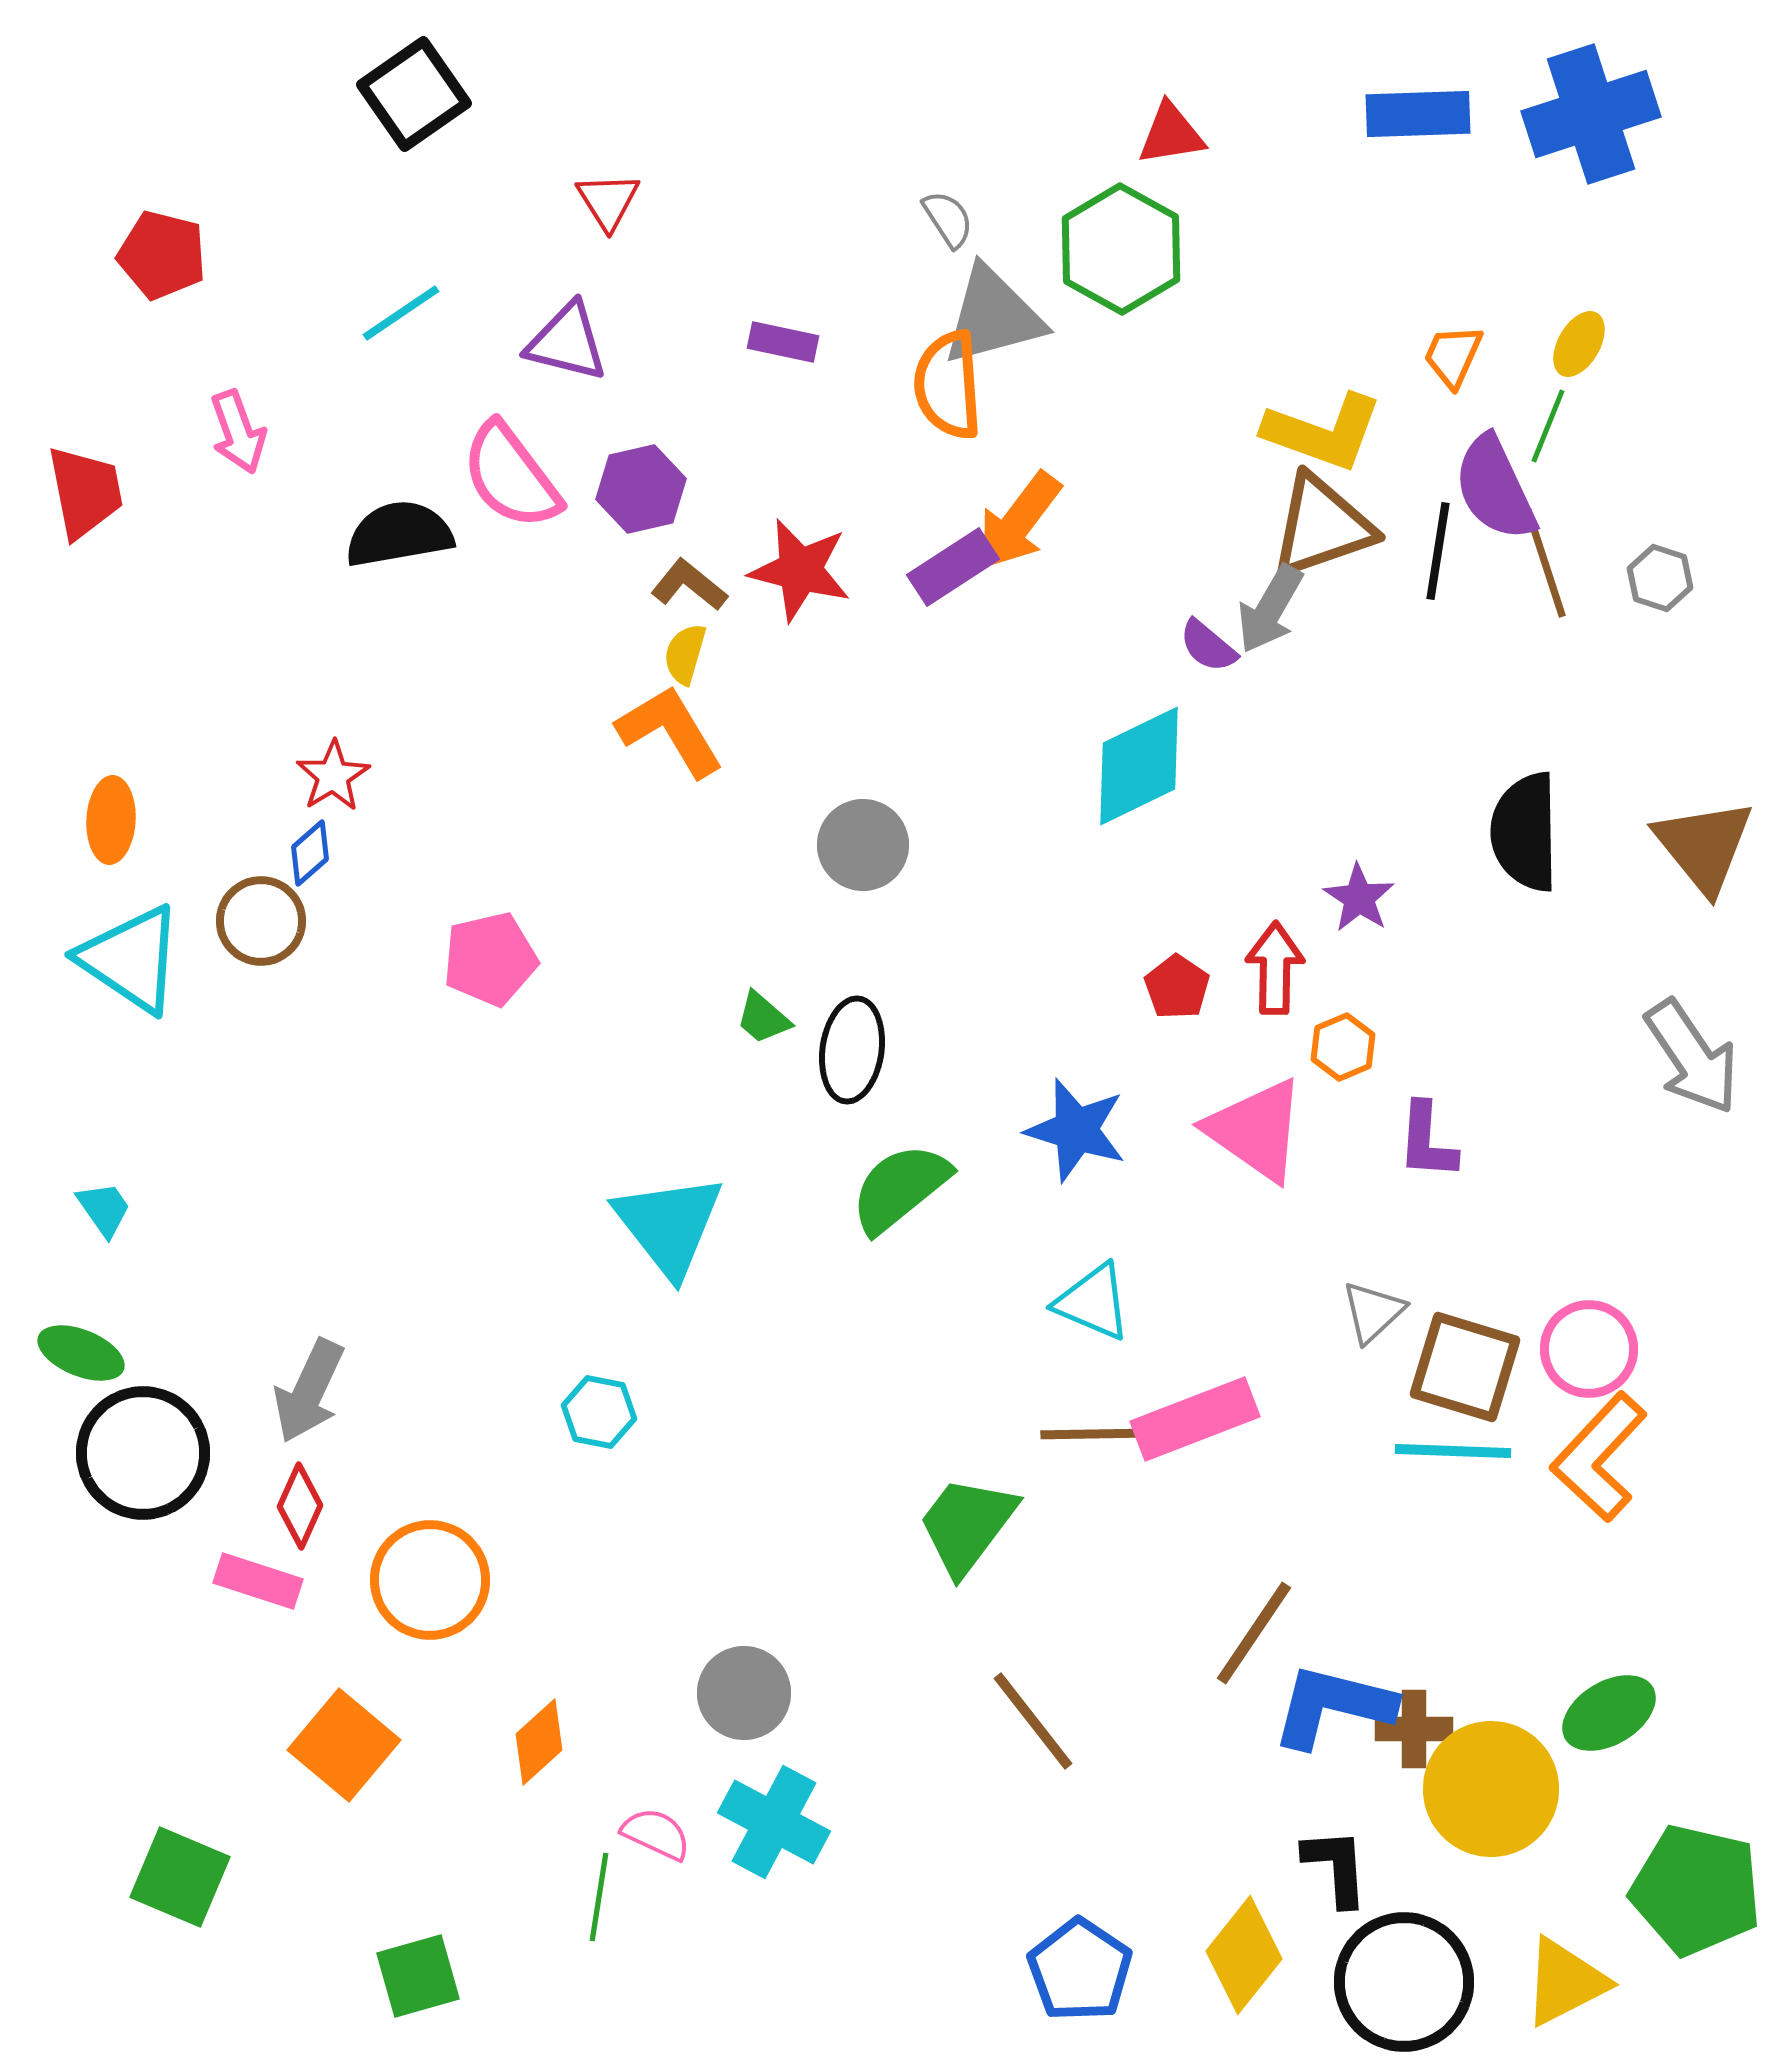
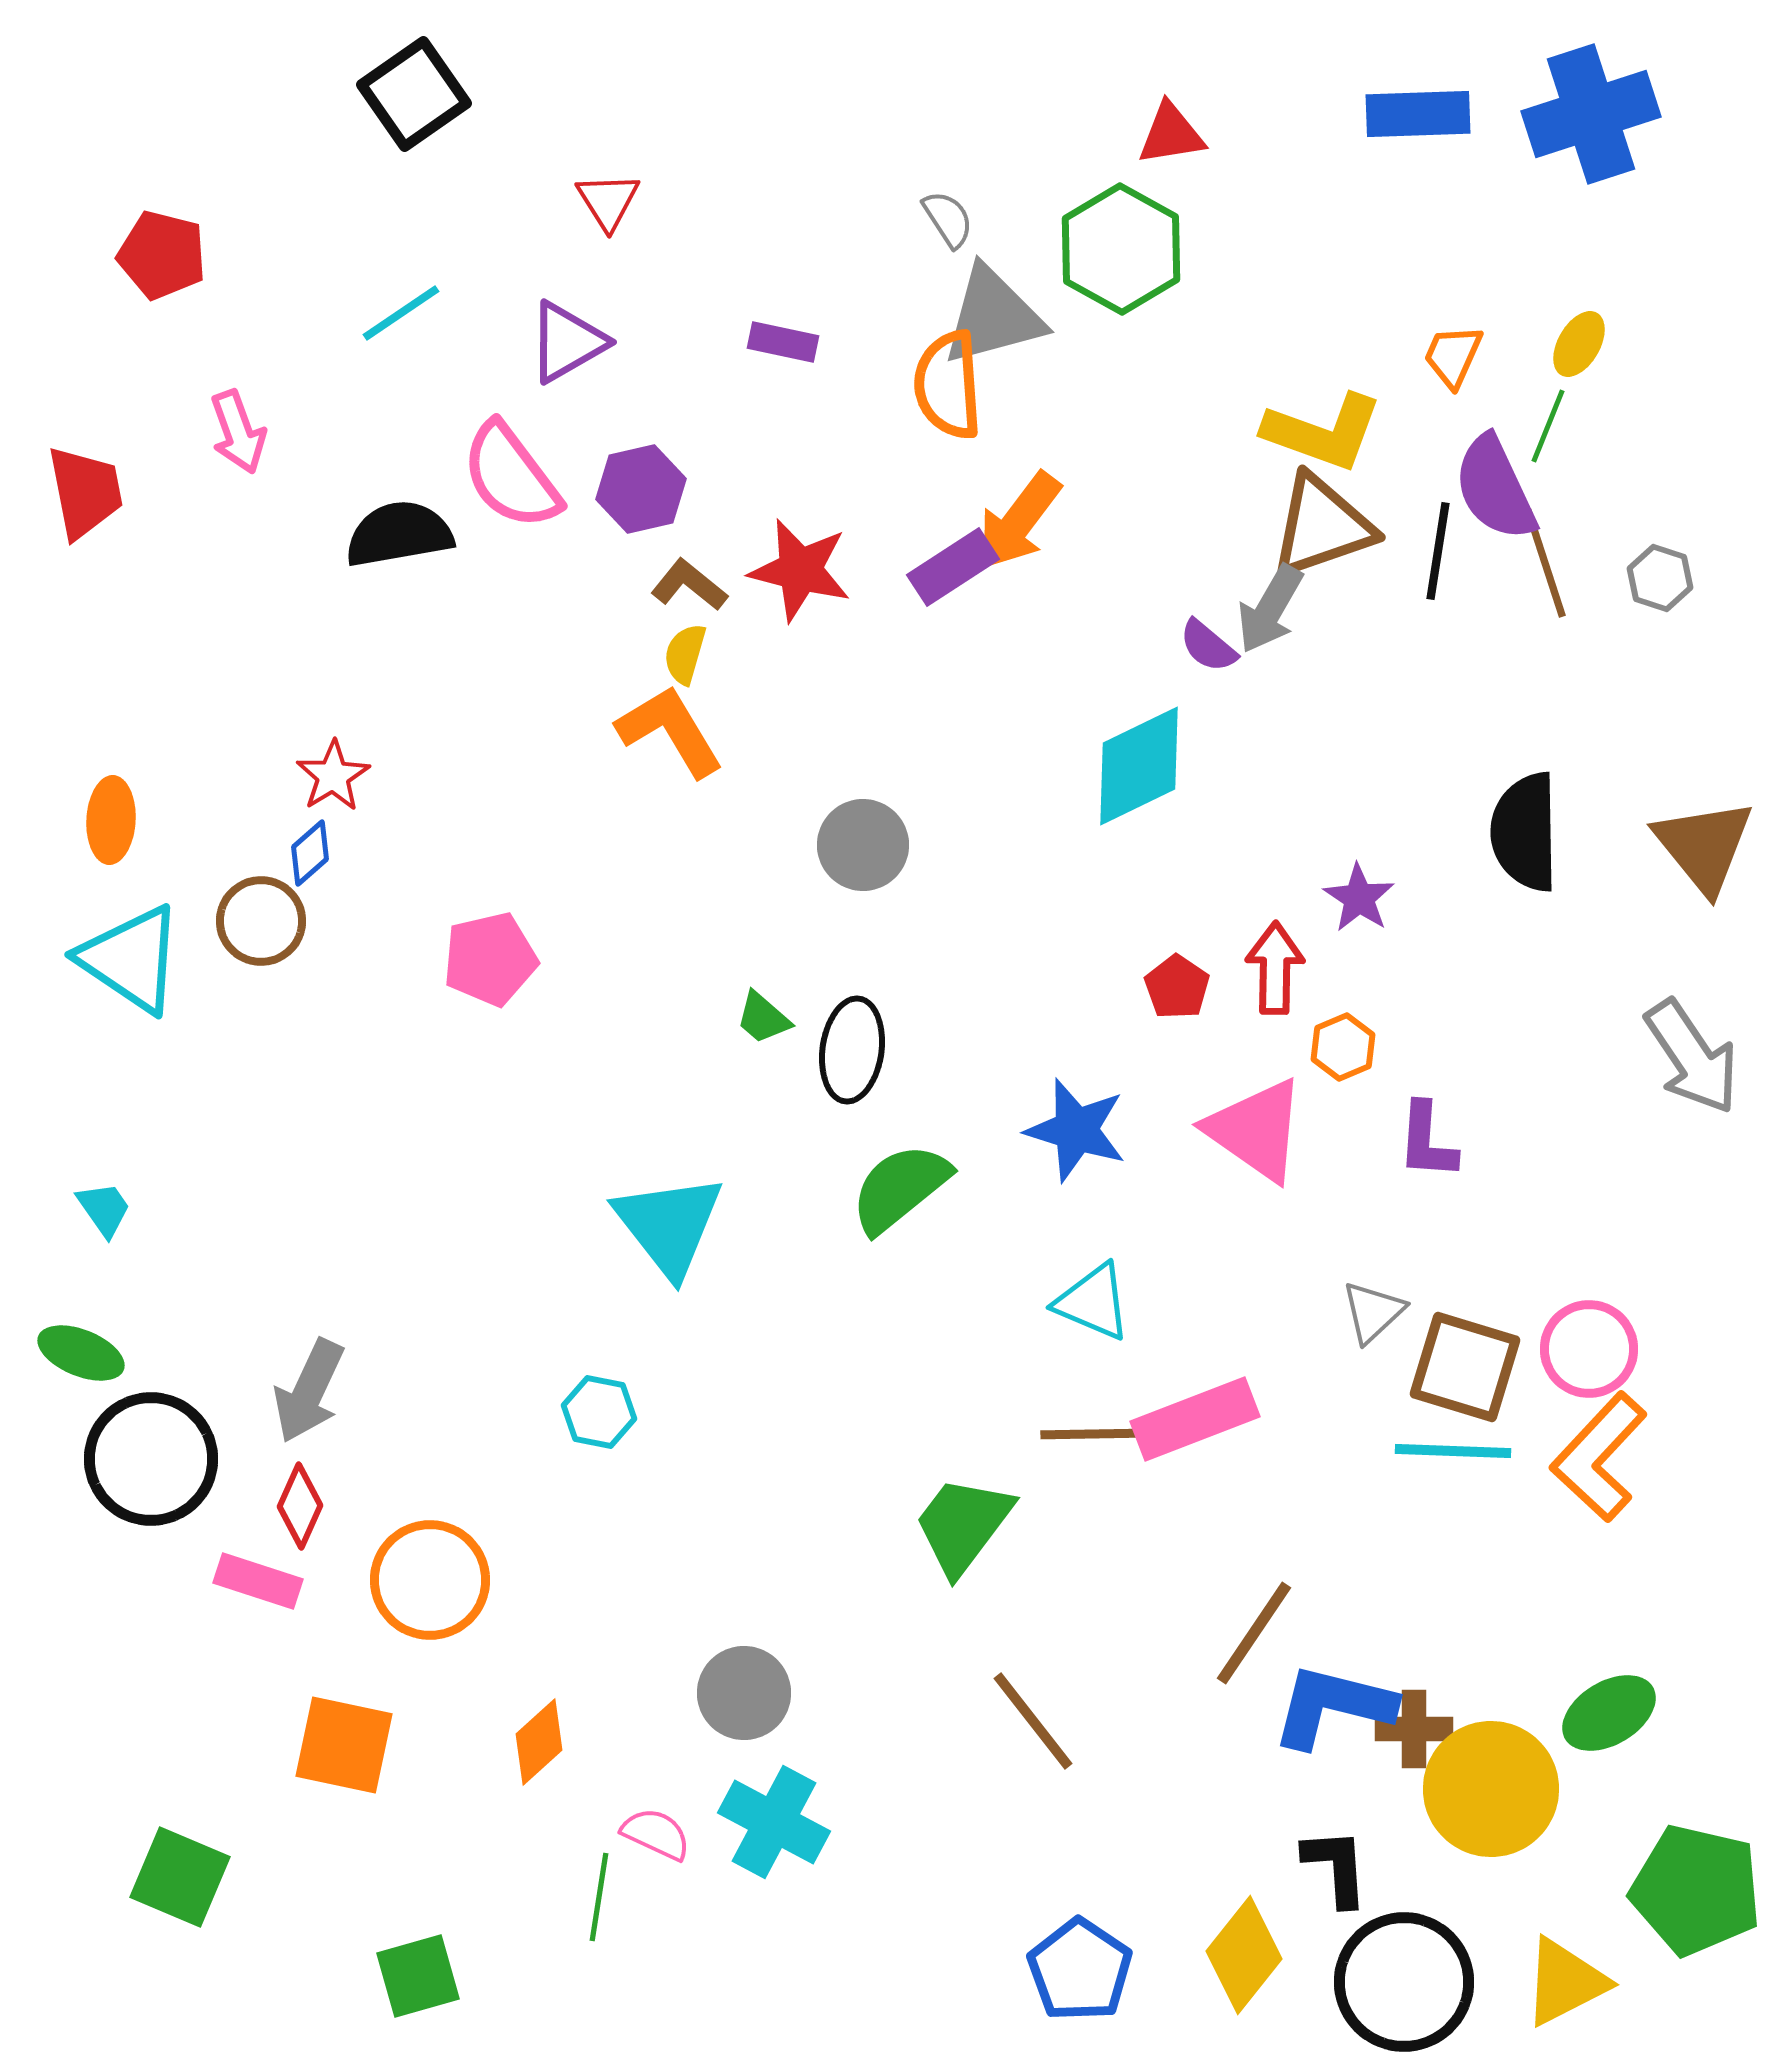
purple triangle at (567, 342): rotated 44 degrees counterclockwise
black circle at (143, 1453): moved 8 px right, 6 px down
green trapezoid at (967, 1525): moved 4 px left
orange square at (344, 1745): rotated 28 degrees counterclockwise
